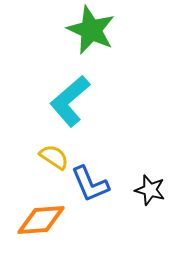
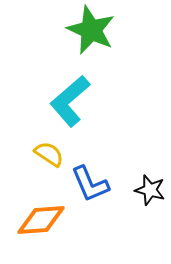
yellow semicircle: moved 5 px left, 3 px up
